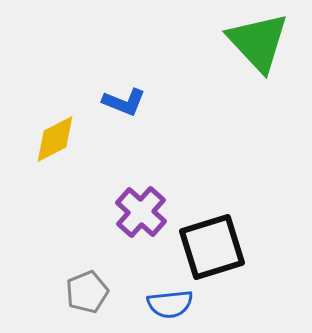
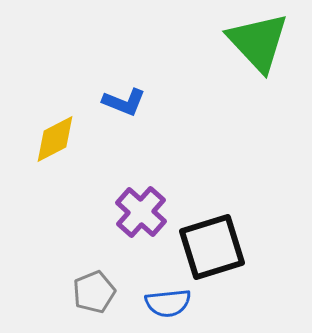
gray pentagon: moved 7 px right
blue semicircle: moved 2 px left, 1 px up
